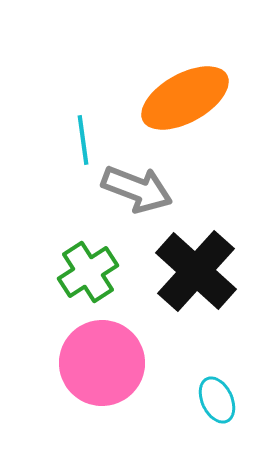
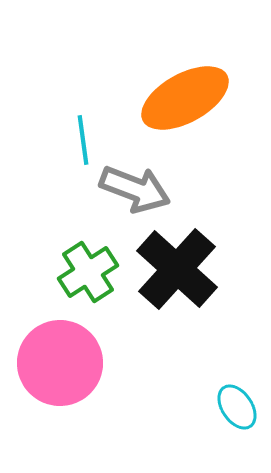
gray arrow: moved 2 px left
black cross: moved 19 px left, 2 px up
pink circle: moved 42 px left
cyan ellipse: moved 20 px right, 7 px down; rotated 9 degrees counterclockwise
